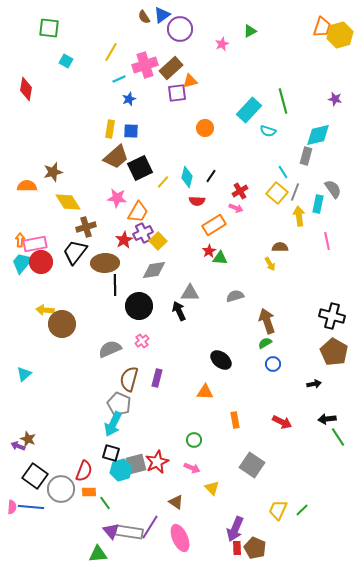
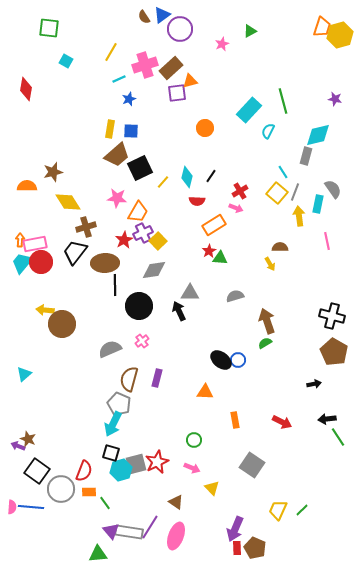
cyan semicircle at (268, 131): rotated 98 degrees clockwise
brown trapezoid at (116, 157): moved 1 px right, 2 px up
blue circle at (273, 364): moved 35 px left, 4 px up
black square at (35, 476): moved 2 px right, 5 px up
pink ellipse at (180, 538): moved 4 px left, 2 px up; rotated 44 degrees clockwise
